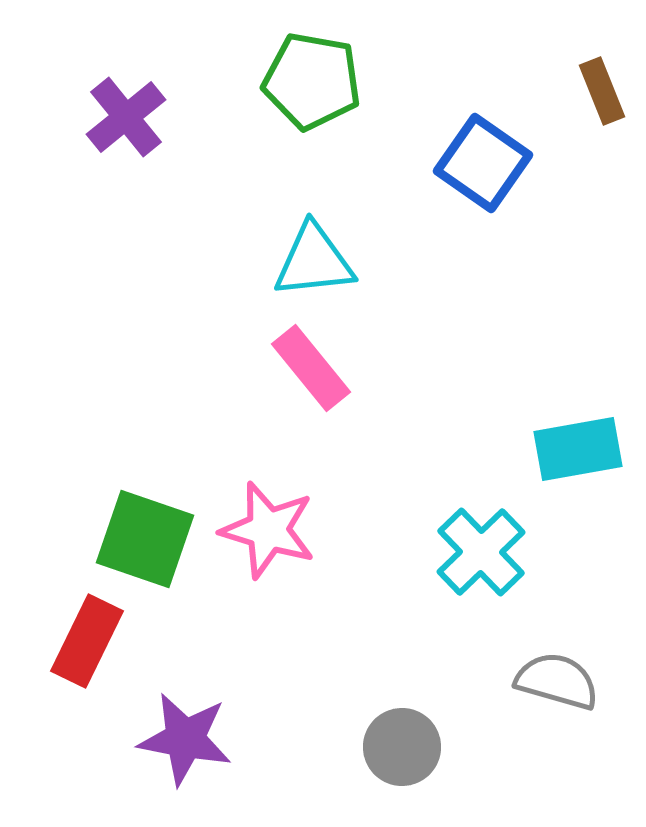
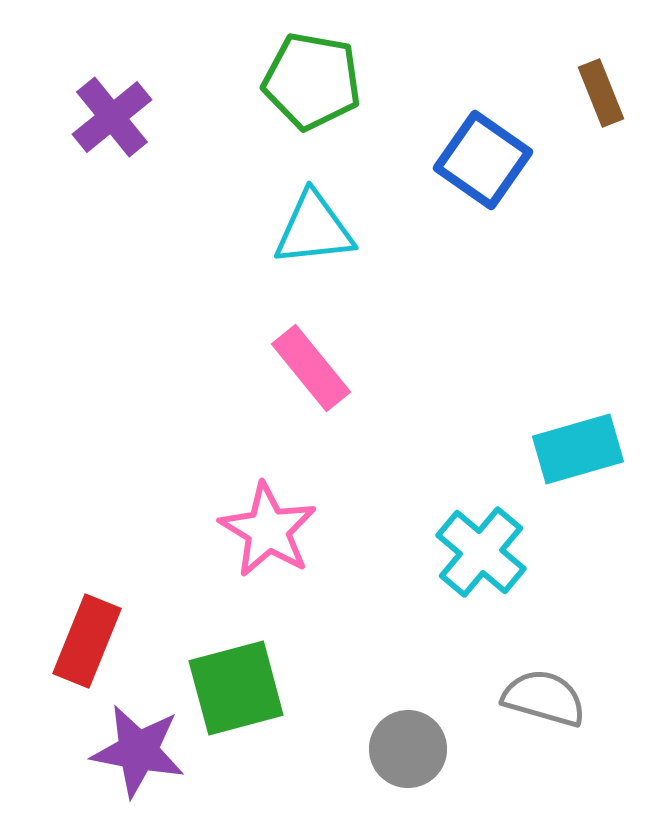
brown rectangle: moved 1 px left, 2 px down
purple cross: moved 14 px left
blue square: moved 3 px up
cyan triangle: moved 32 px up
cyan rectangle: rotated 6 degrees counterclockwise
pink star: rotated 14 degrees clockwise
green square: moved 91 px right, 149 px down; rotated 34 degrees counterclockwise
cyan cross: rotated 6 degrees counterclockwise
red rectangle: rotated 4 degrees counterclockwise
gray semicircle: moved 13 px left, 17 px down
purple star: moved 47 px left, 12 px down
gray circle: moved 6 px right, 2 px down
